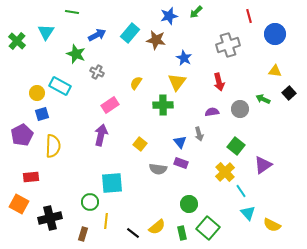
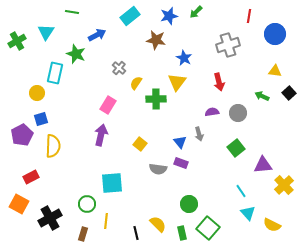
red line at (249, 16): rotated 24 degrees clockwise
cyan rectangle at (130, 33): moved 17 px up; rotated 12 degrees clockwise
green cross at (17, 41): rotated 18 degrees clockwise
gray cross at (97, 72): moved 22 px right, 4 px up; rotated 16 degrees clockwise
cyan rectangle at (60, 86): moved 5 px left, 13 px up; rotated 75 degrees clockwise
green arrow at (263, 99): moved 1 px left, 3 px up
pink rectangle at (110, 105): moved 2 px left; rotated 24 degrees counterclockwise
green cross at (163, 105): moved 7 px left, 6 px up
gray circle at (240, 109): moved 2 px left, 4 px down
blue square at (42, 114): moved 1 px left, 5 px down
green square at (236, 146): moved 2 px down; rotated 12 degrees clockwise
purple triangle at (263, 165): rotated 30 degrees clockwise
yellow cross at (225, 172): moved 59 px right, 13 px down
red rectangle at (31, 177): rotated 21 degrees counterclockwise
green circle at (90, 202): moved 3 px left, 2 px down
black cross at (50, 218): rotated 15 degrees counterclockwise
yellow semicircle at (157, 227): moved 1 px right, 3 px up; rotated 96 degrees counterclockwise
black line at (133, 233): moved 3 px right; rotated 40 degrees clockwise
